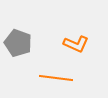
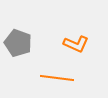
orange line: moved 1 px right
